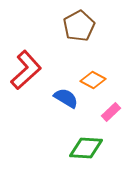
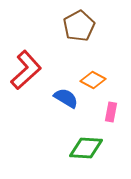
pink rectangle: rotated 36 degrees counterclockwise
